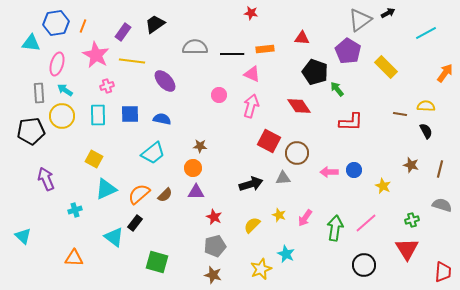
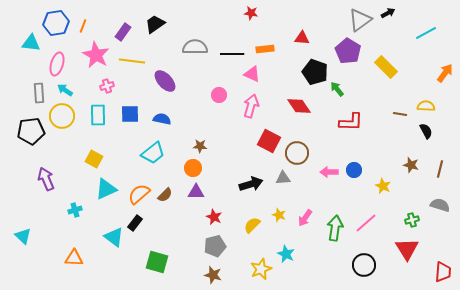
gray semicircle at (442, 205): moved 2 px left
